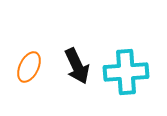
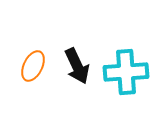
orange ellipse: moved 4 px right, 1 px up
